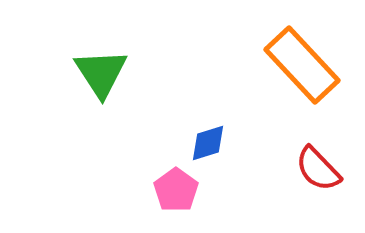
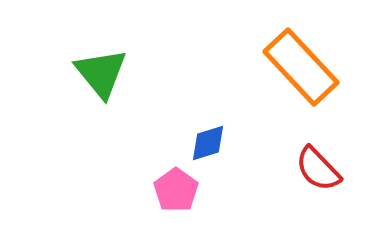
orange rectangle: moved 1 px left, 2 px down
green triangle: rotated 6 degrees counterclockwise
